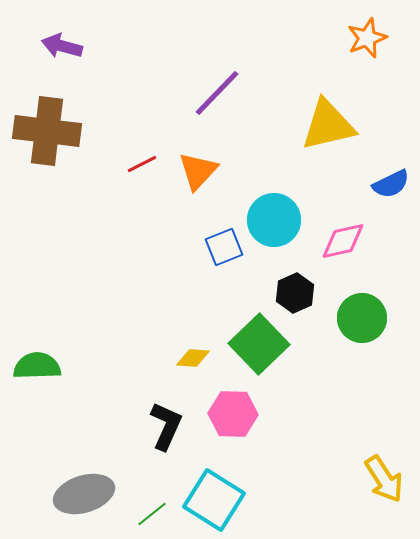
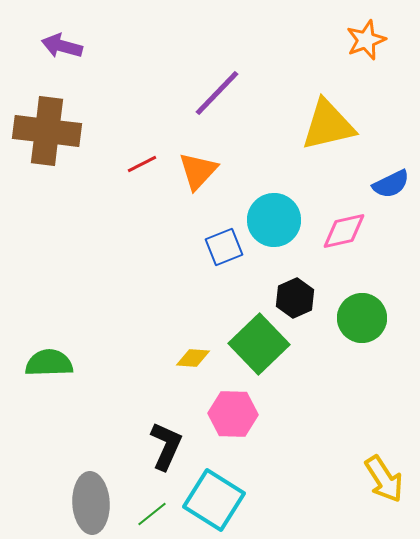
orange star: moved 1 px left, 2 px down
pink diamond: moved 1 px right, 10 px up
black hexagon: moved 5 px down
green semicircle: moved 12 px right, 3 px up
black L-shape: moved 20 px down
gray ellipse: moved 7 px right, 9 px down; rotated 76 degrees counterclockwise
